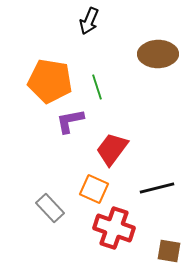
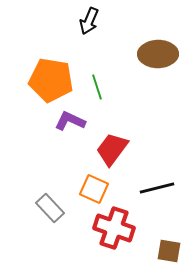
orange pentagon: moved 1 px right, 1 px up
purple L-shape: rotated 36 degrees clockwise
